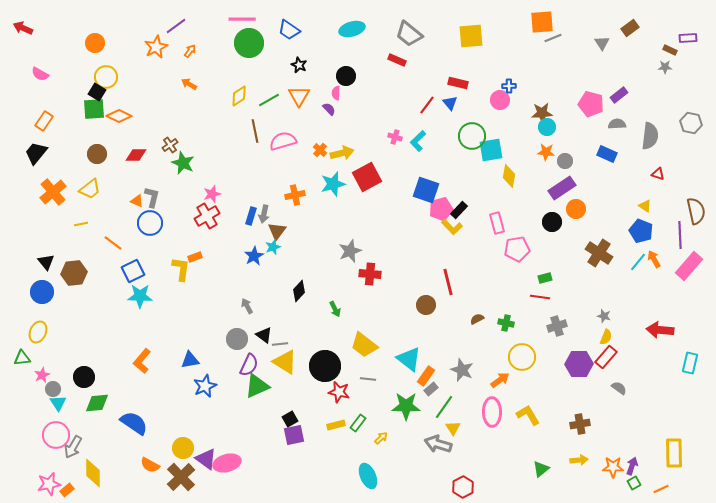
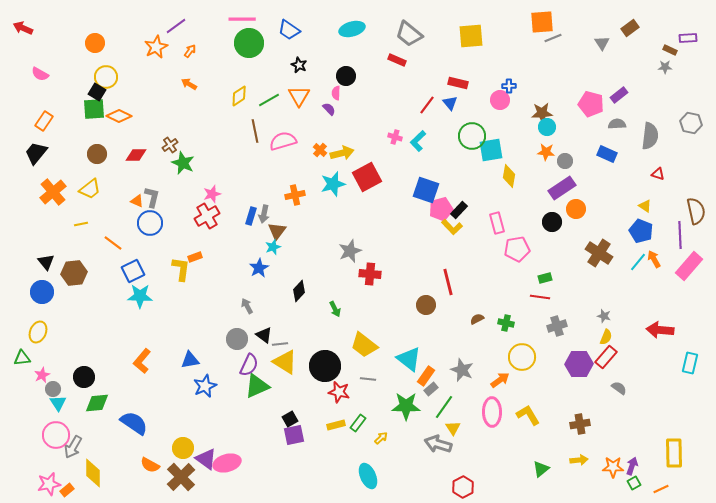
blue star at (254, 256): moved 5 px right, 12 px down
